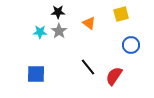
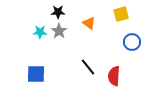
blue circle: moved 1 px right, 3 px up
red semicircle: rotated 30 degrees counterclockwise
